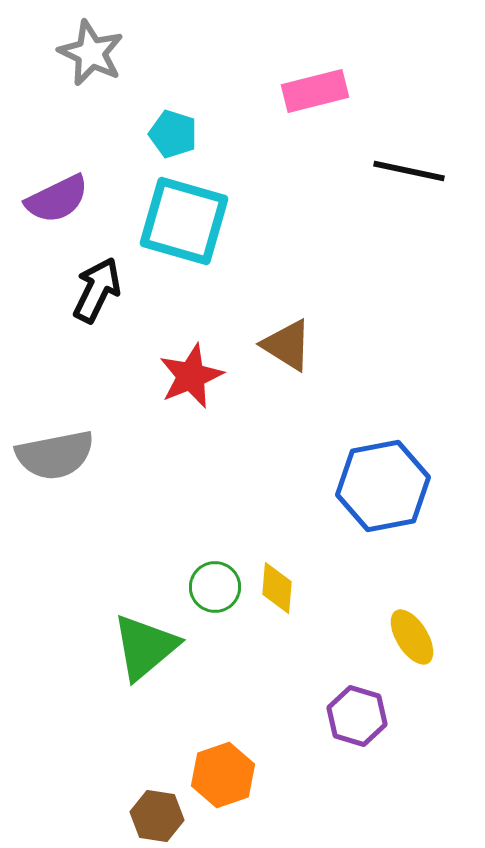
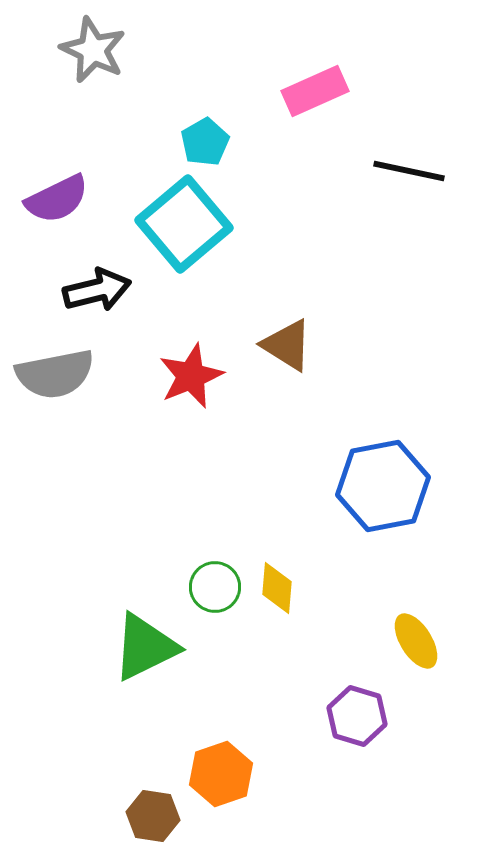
gray star: moved 2 px right, 3 px up
pink rectangle: rotated 10 degrees counterclockwise
cyan pentagon: moved 32 px right, 8 px down; rotated 24 degrees clockwise
cyan square: moved 3 px down; rotated 34 degrees clockwise
black arrow: rotated 50 degrees clockwise
gray semicircle: moved 81 px up
yellow ellipse: moved 4 px right, 4 px down
green triangle: rotated 14 degrees clockwise
orange hexagon: moved 2 px left, 1 px up
brown hexagon: moved 4 px left
